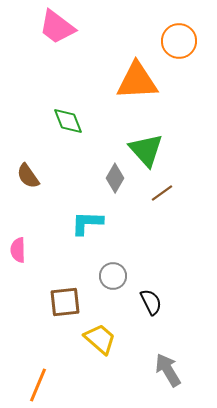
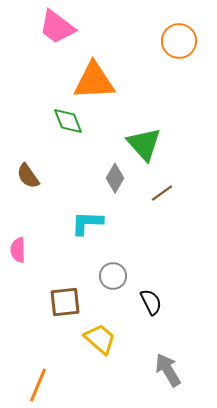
orange triangle: moved 43 px left
green triangle: moved 2 px left, 6 px up
